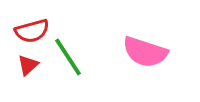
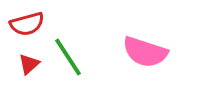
red semicircle: moved 5 px left, 7 px up
red triangle: moved 1 px right, 1 px up
